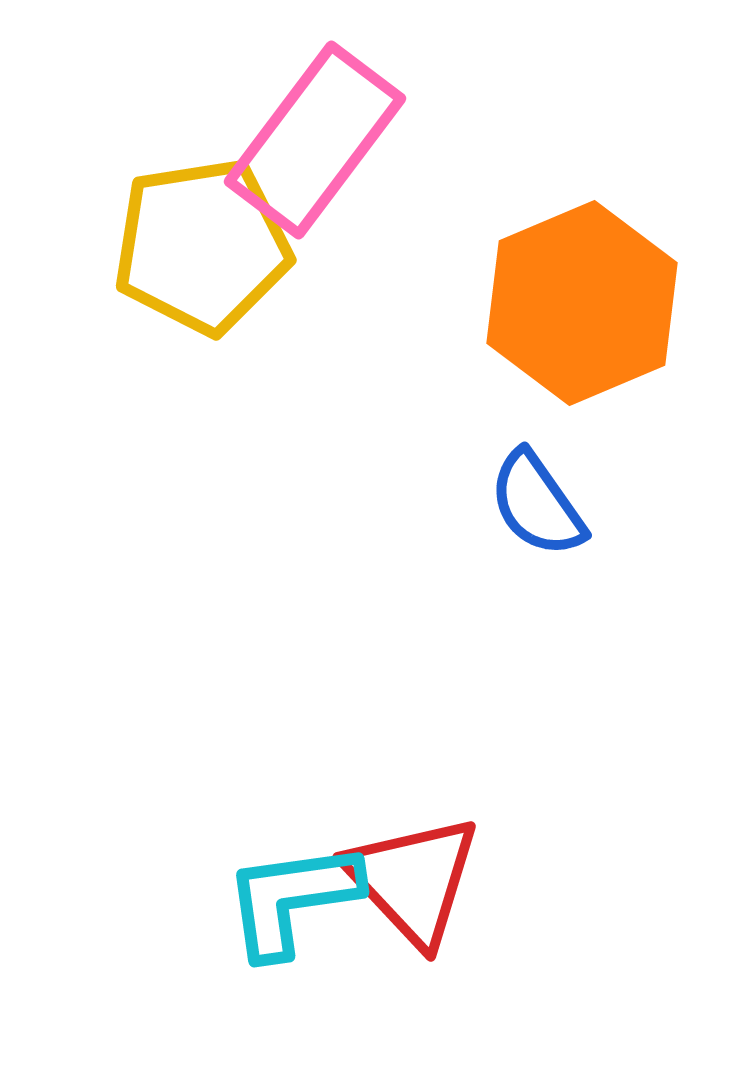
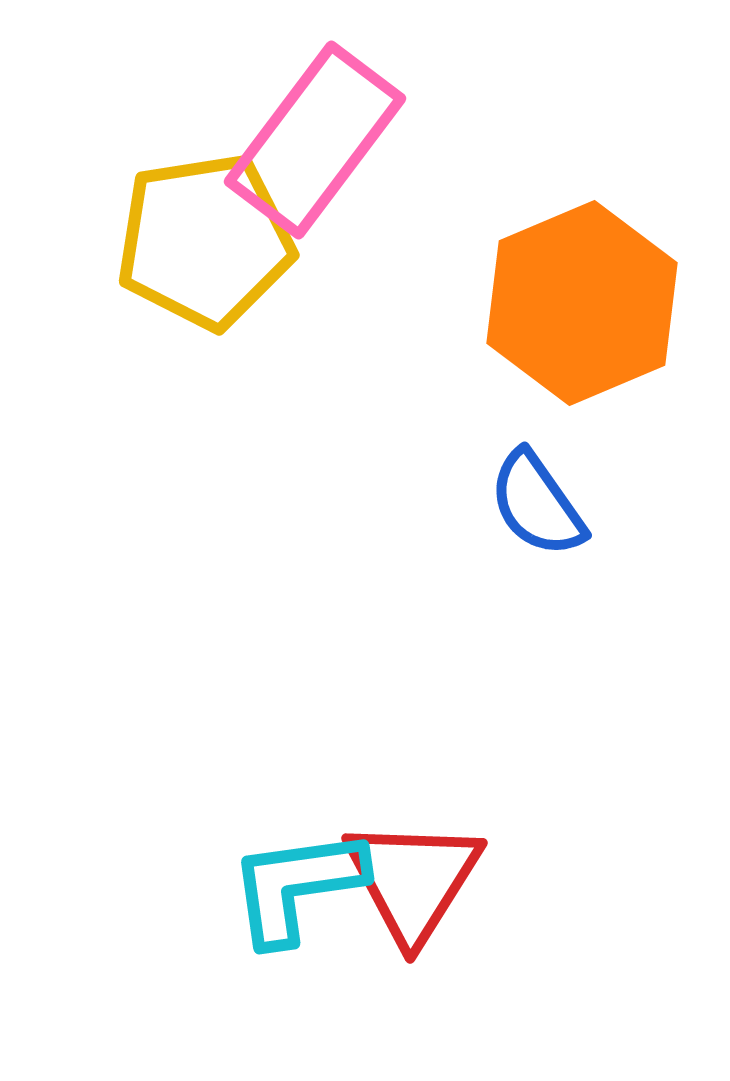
yellow pentagon: moved 3 px right, 5 px up
red triangle: rotated 15 degrees clockwise
cyan L-shape: moved 5 px right, 13 px up
